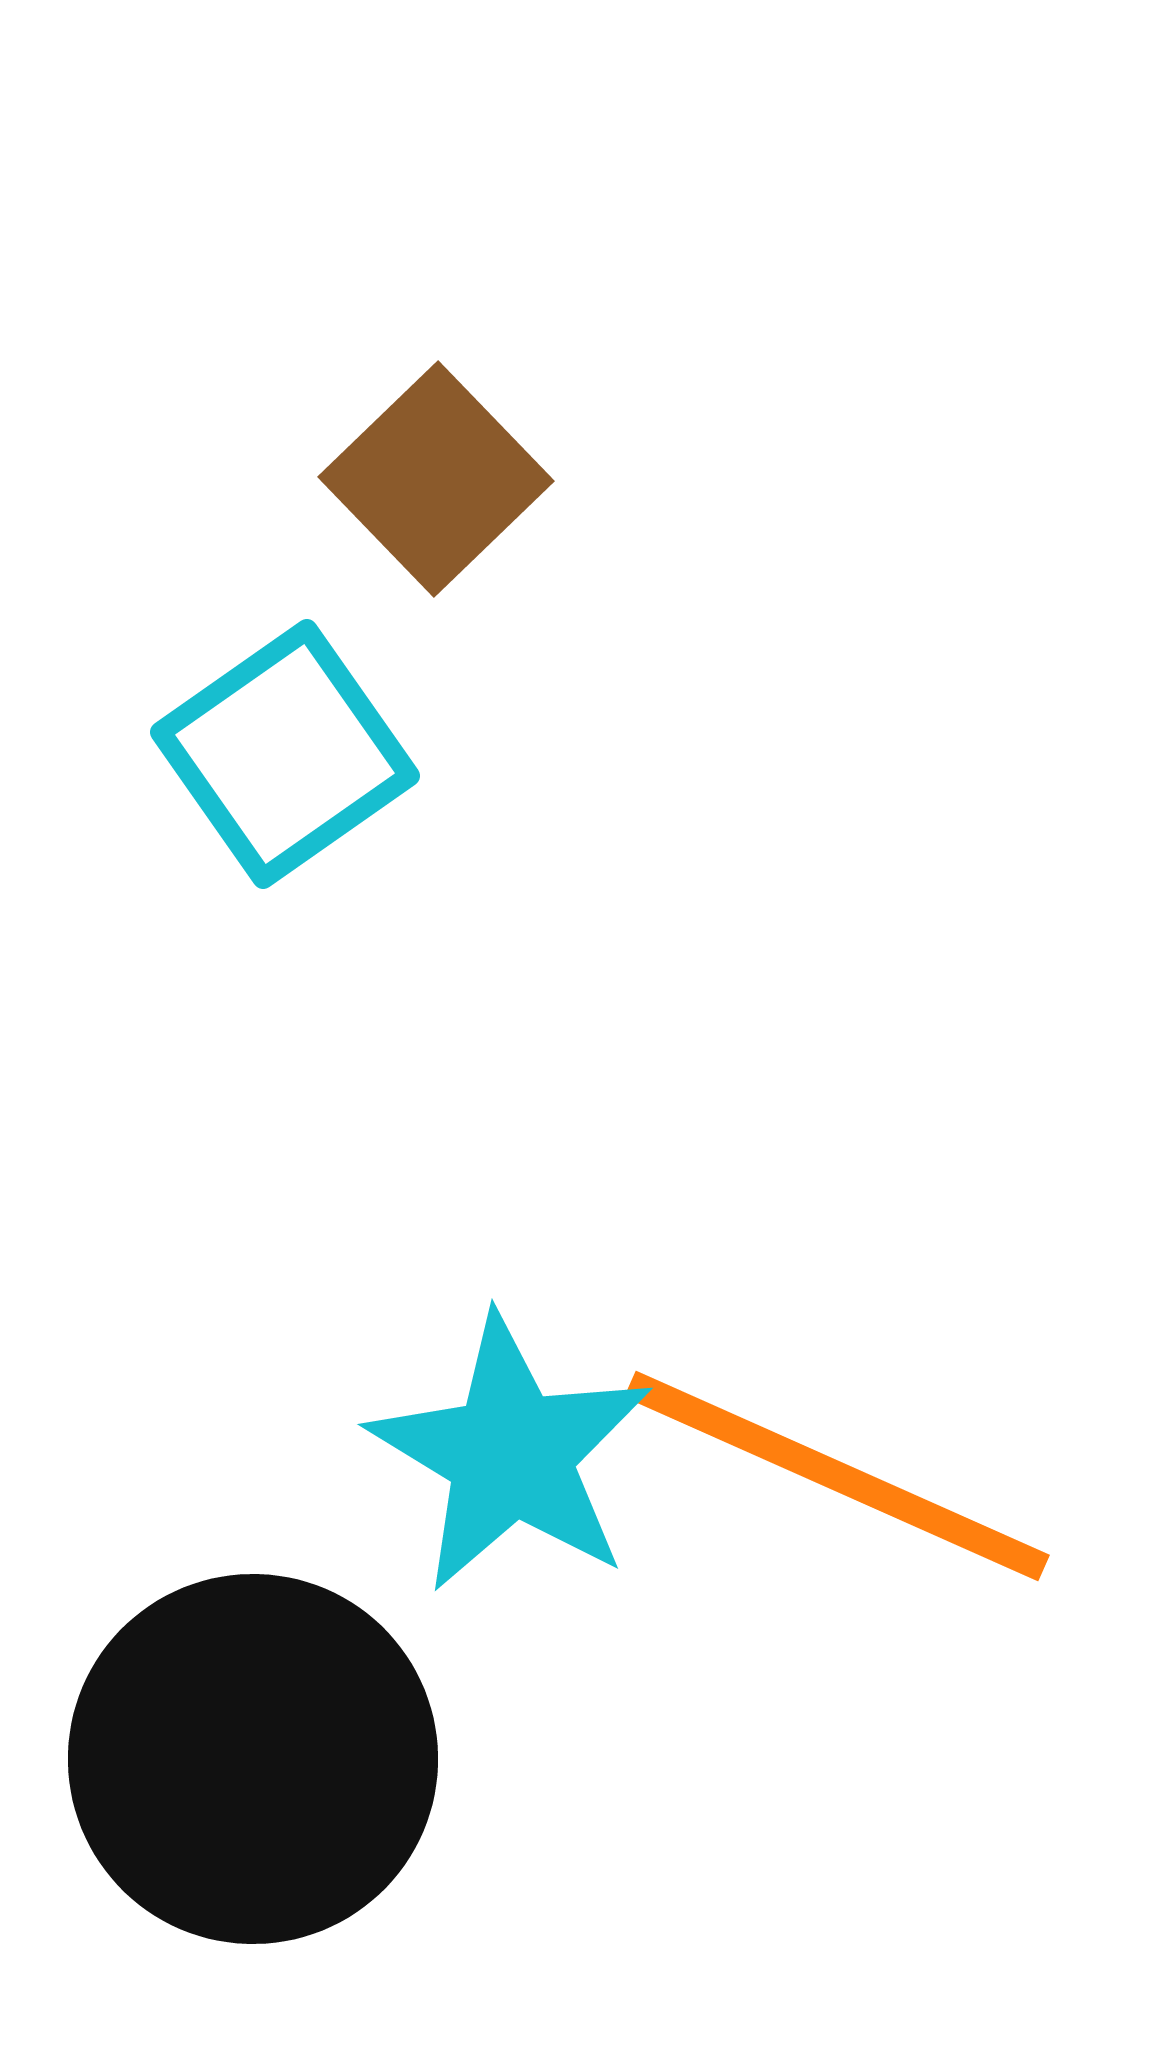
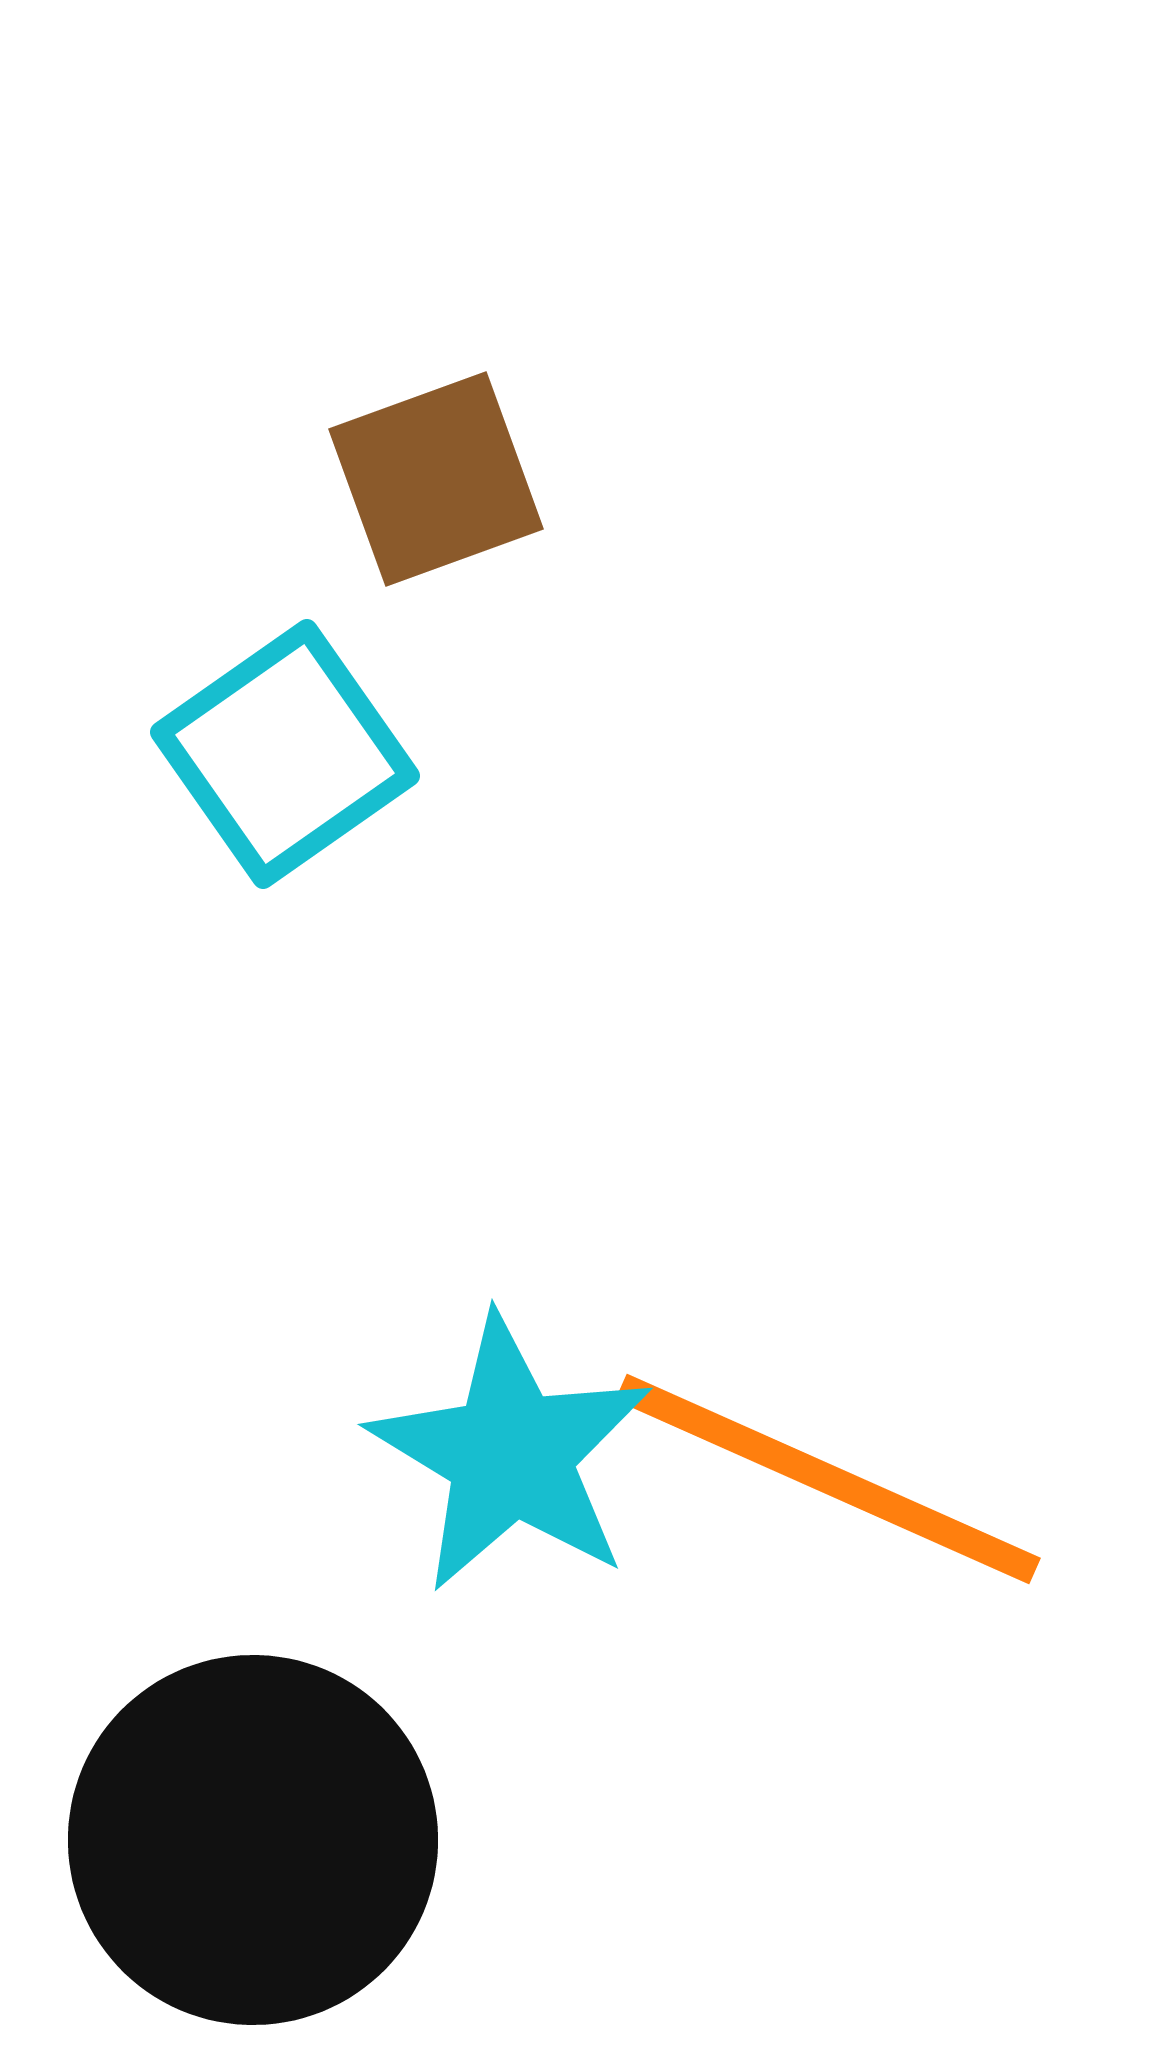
brown square: rotated 24 degrees clockwise
orange line: moved 9 px left, 3 px down
black circle: moved 81 px down
